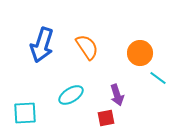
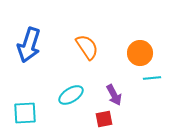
blue arrow: moved 13 px left
cyan line: moved 6 px left; rotated 42 degrees counterclockwise
purple arrow: moved 3 px left; rotated 10 degrees counterclockwise
red square: moved 2 px left, 1 px down
